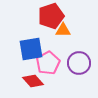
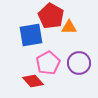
red pentagon: rotated 25 degrees counterclockwise
orange triangle: moved 6 px right, 3 px up
blue square: moved 14 px up
